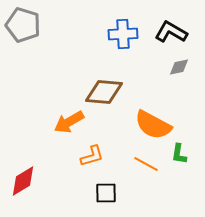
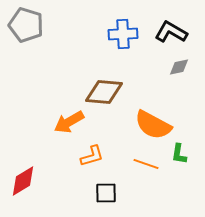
gray pentagon: moved 3 px right
orange line: rotated 10 degrees counterclockwise
